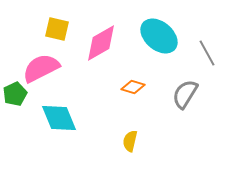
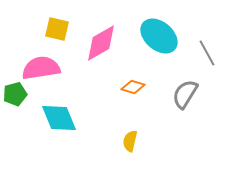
pink semicircle: rotated 18 degrees clockwise
green pentagon: rotated 10 degrees clockwise
